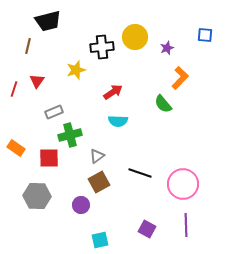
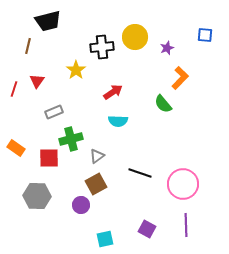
yellow star: rotated 18 degrees counterclockwise
green cross: moved 1 px right, 4 px down
brown square: moved 3 px left, 2 px down
cyan square: moved 5 px right, 1 px up
